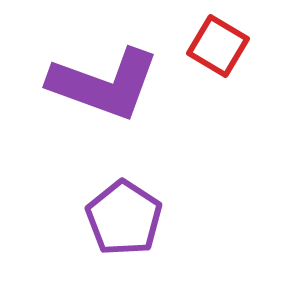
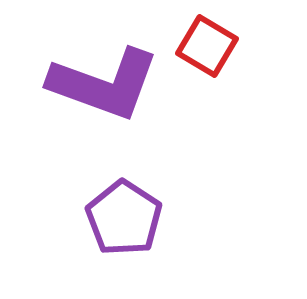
red square: moved 11 px left
